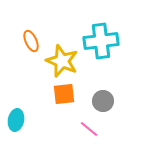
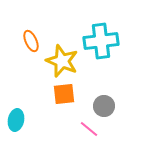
gray circle: moved 1 px right, 5 px down
